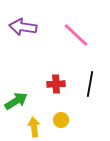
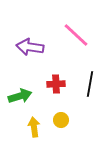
purple arrow: moved 7 px right, 20 px down
green arrow: moved 4 px right, 5 px up; rotated 15 degrees clockwise
